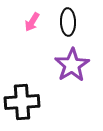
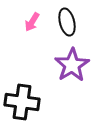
black ellipse: moved 1 px left; rotated 12 degrees counterclockwise
black cross: rotated 12 degrees clockwise
